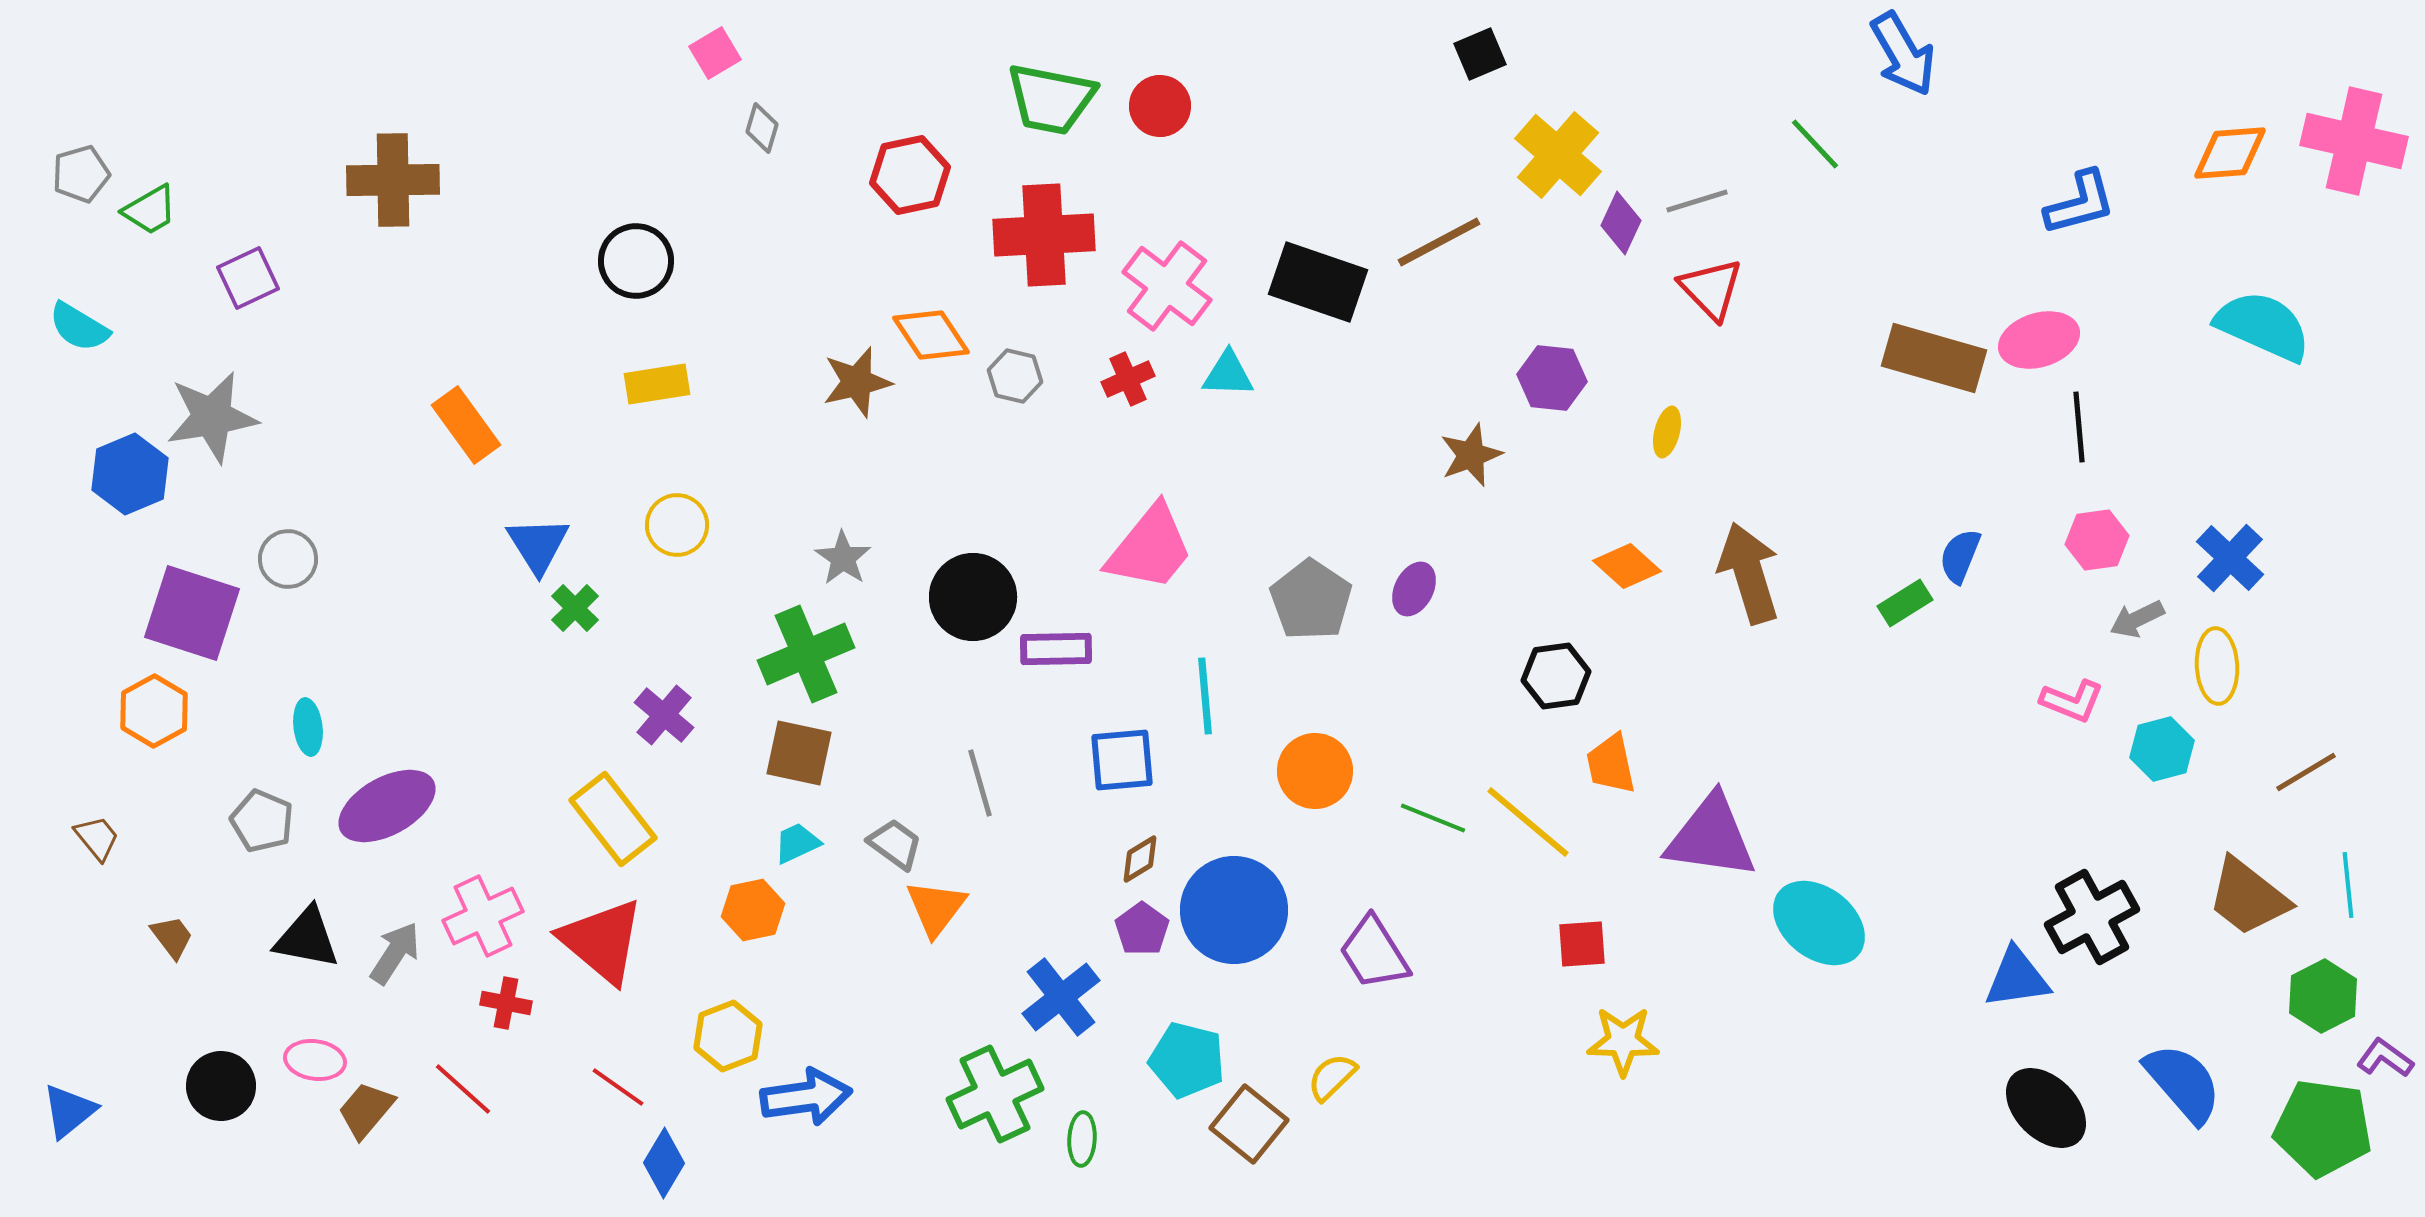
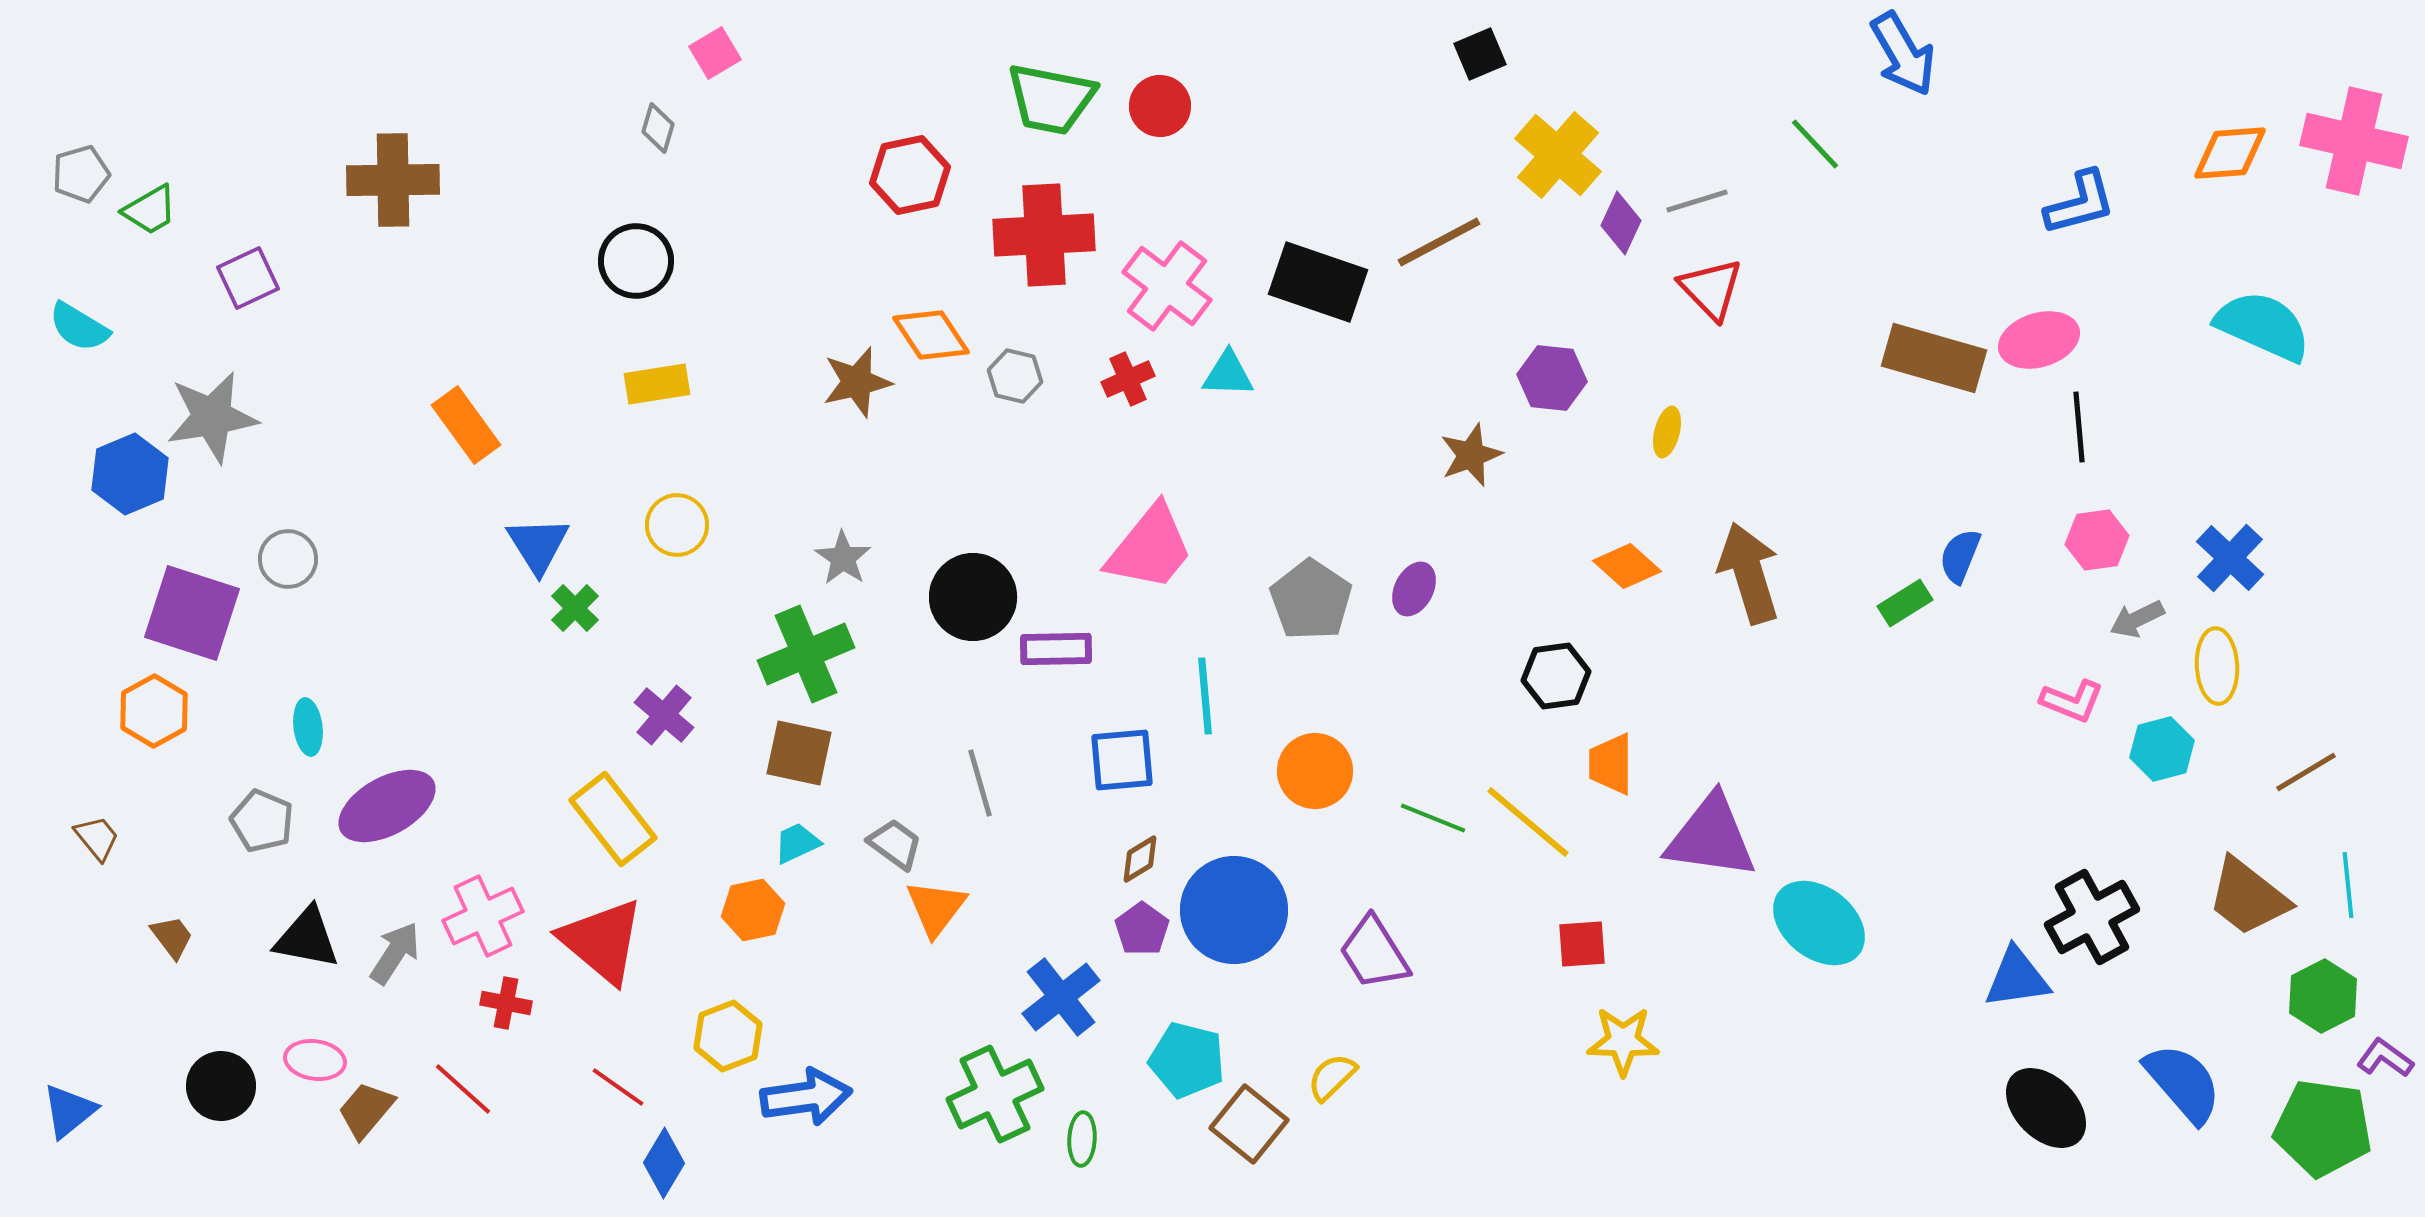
gray diamond at (762, 128): moved 104 px left
orange trapezoid at (1611, 764): rotated 12 degrees clockwise
